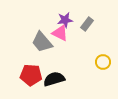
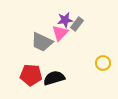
gray rectangle: moved 10 px left
pink triangle: rotated 48 degrees clockwise
gray trapezoid: rotated 25 degrees counterclockwise
yellow circle: moved 1 px down
black semicircle: moved 1 px up
